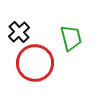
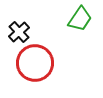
green trapezoid: moved 9 px right, 19 px up; rotated 48 degrees clockwise
